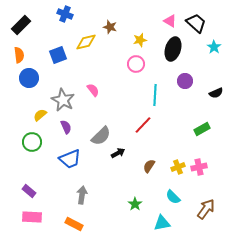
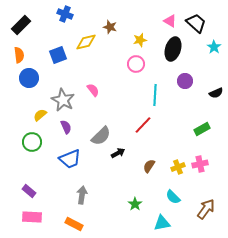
pink cross: moved 1 px right, 3 px up
